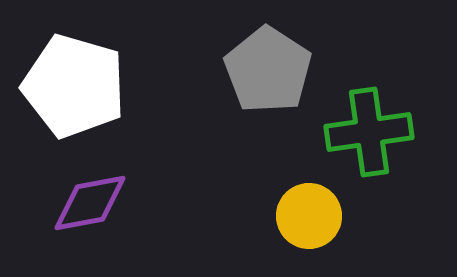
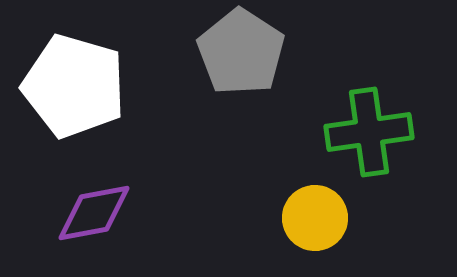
gray pentagon: moved 27 px left, 18 px up
purple diamond: moved 4 px right, 10 px down
yellow circle: moved 6 px right, 2 px down
